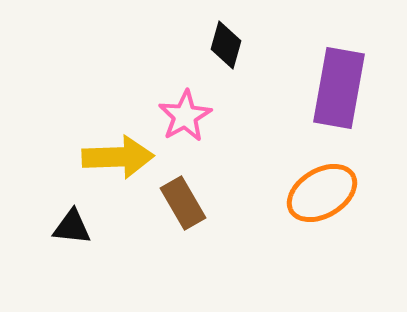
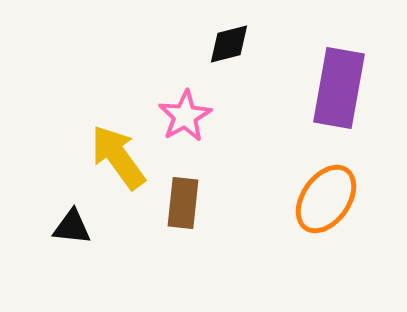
black diamond: moved 3 px right, 1 px up; rotated 60 degrees clockwise
yellow arrow: rotated 124 degrees counterclockwise
orange ellipse: moved 4 px right, 6 px down; rotated 24 degrees counterclockwise
brown rectangle: rotated 36 degrees clockwise
